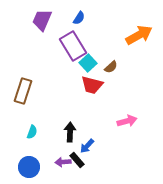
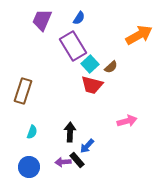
cyan square: moved 2 px right, 1 px down
